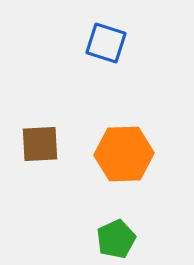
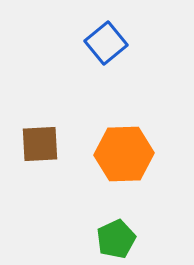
blue square: rotated 33 degrees clockwise
